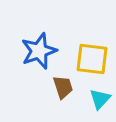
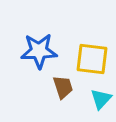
blue star: rotated 18 degrees clockwise
cyan triangle: moved 1 px right
